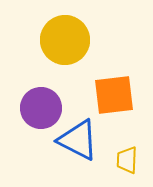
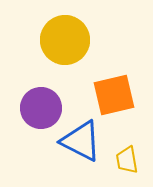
orange square: rotated 6 degrees counterclockwise
blue triangle: moved 3 px right, 1 px down
yellow trapezoid: rotated 12 degrees counterclockwise
